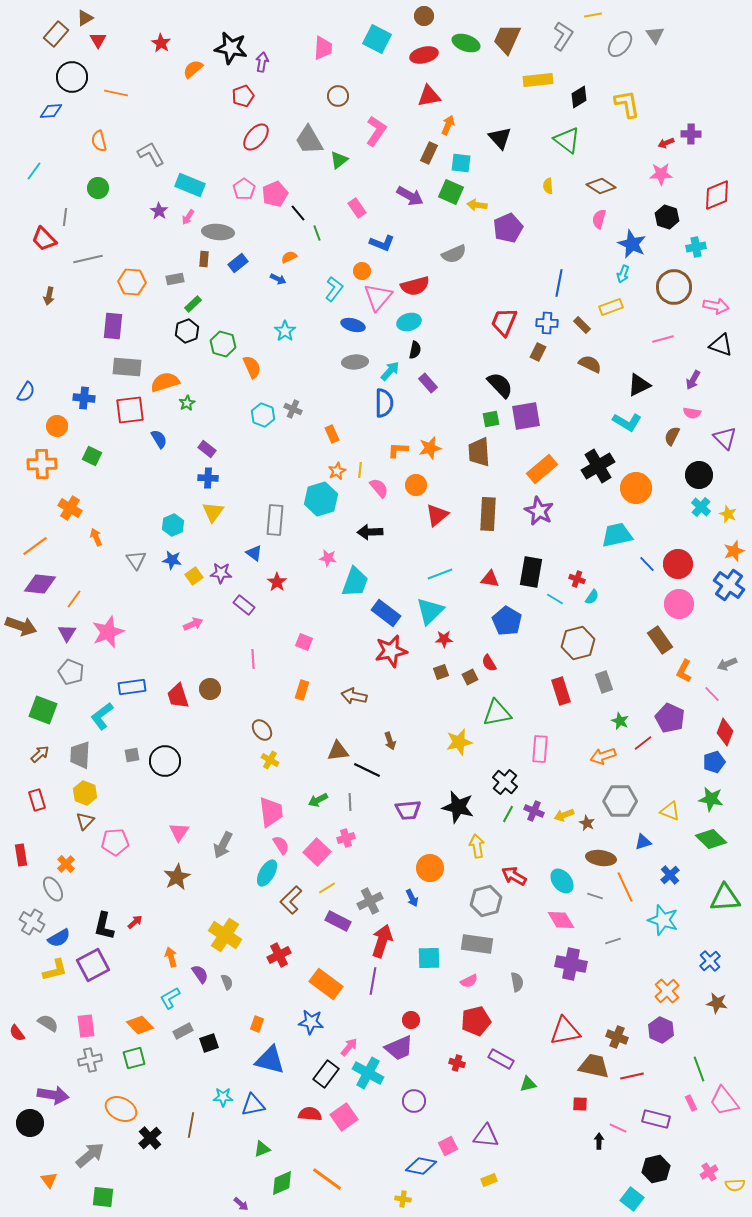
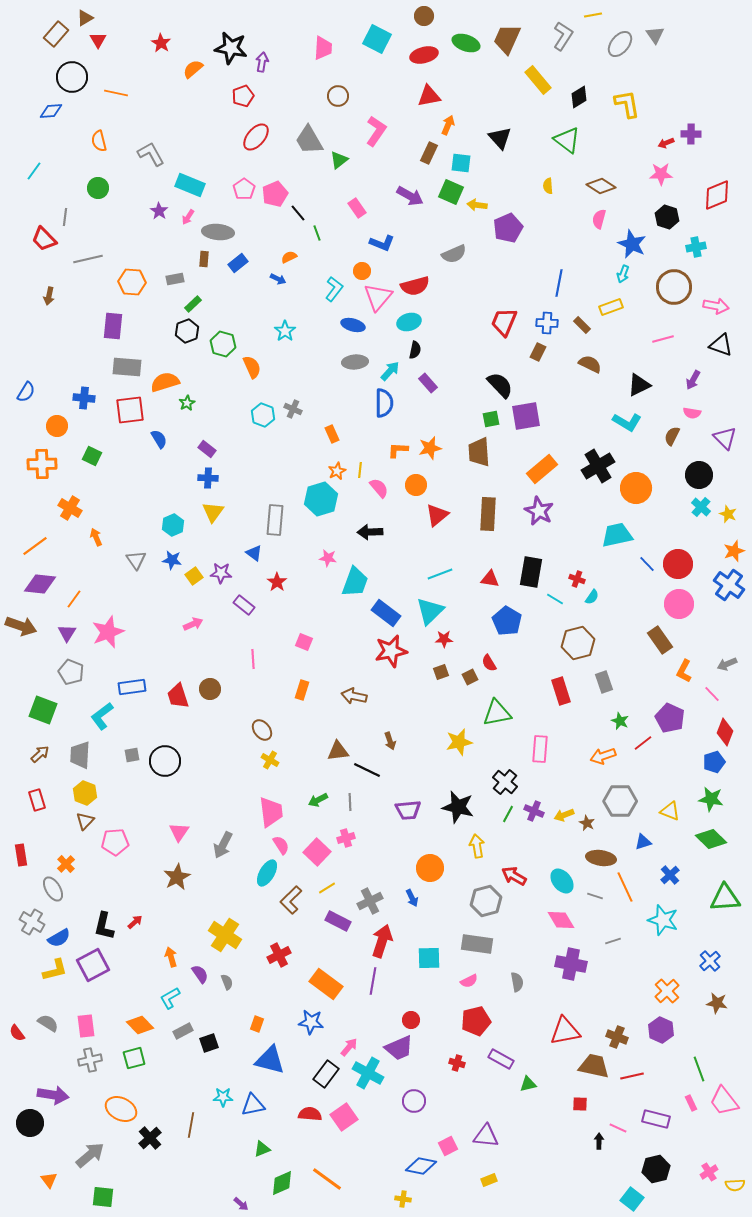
yellow rectangle at (538, 80): rotated 56 degrees clockwise
